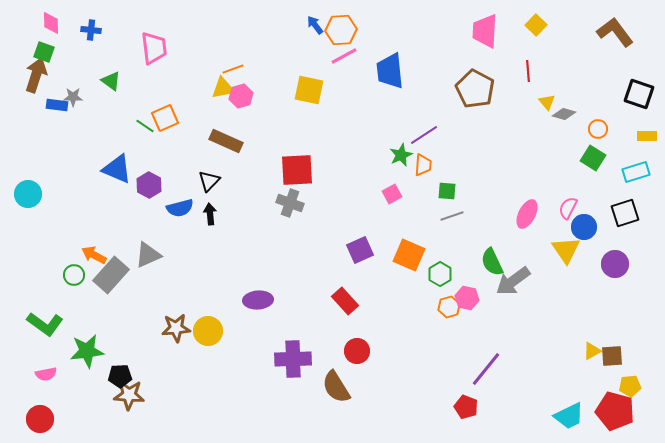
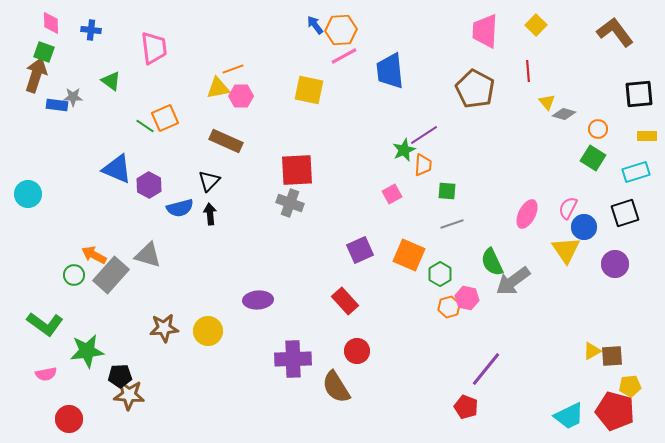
yellow triangle at (223, 88): moved 5 px left
black square at (639, 94): rotated 24 degrees counterclockwise
pink hexagon at (241, 96): rotated 15 degrees clockwise
green star at (401, 155): moved 3 px right, 5 px up
gray line at (452, 216): moved 8 px down
gray triangle at (148, 255): rotated 40 degrees clockwise
brown star at (176, 328): moved 12 px left
red circle at (40, 419): moved 29 px right
